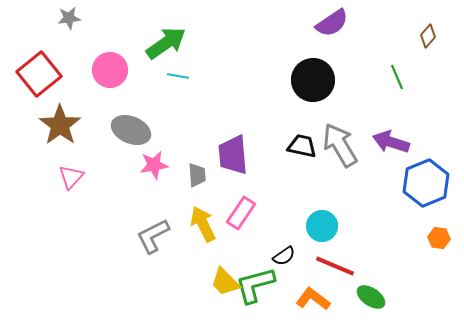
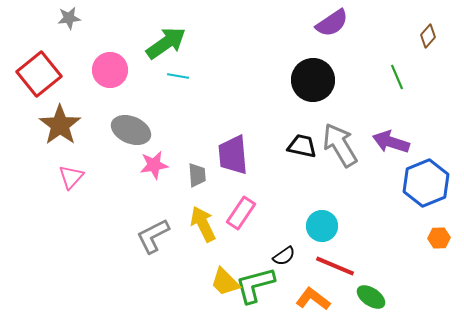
orange hexagon: rotated 10 degrees counterclockwise
